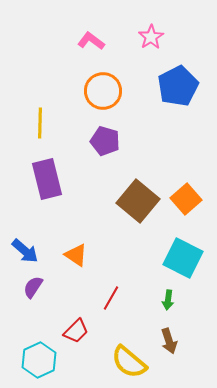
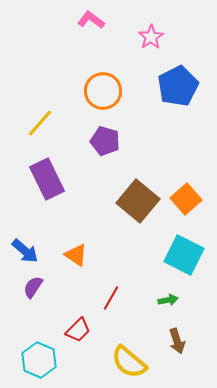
pink L-shape: moved 21 px up
yellow line: rotated 40 degrees clockwise
purple rectangle: rotated 12 degrees counterclockwise
cyan square: moved 1 px right, 3 px up
green arrow: rotated 108 degrees counterclockwise
red trapezoid: moved 2 px right, 1 px up
brown arrow: moved 8 px right
cyan hexagon: rotated 12 degrees counterclockwise
